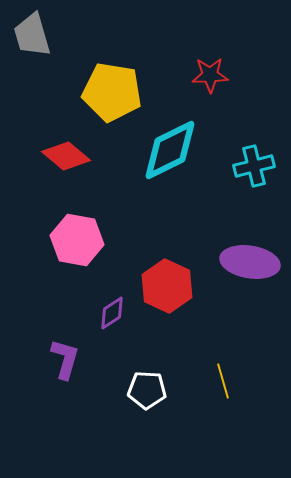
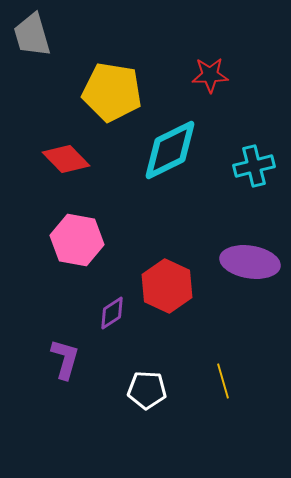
red diamond: moved 3 px down; rotated 6 degrees clockwise
